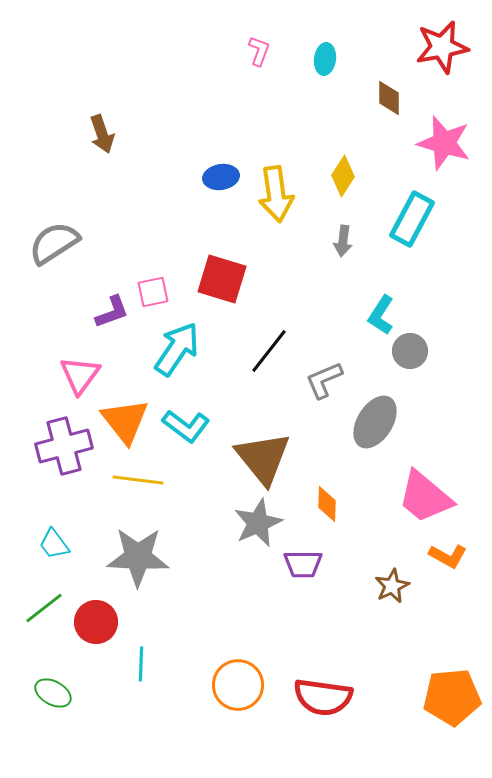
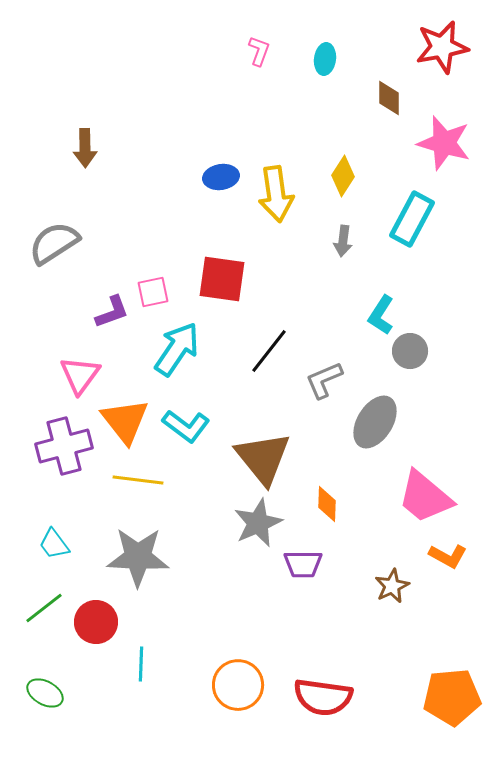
brown arrow at (102, 134): moved 17 px left, 14 px down; rotated 18 degrees clockwise
red square at (222, 279): rotated 9 degrees counterclockwise
green ellipse at (53, 693): moved 8 px left
